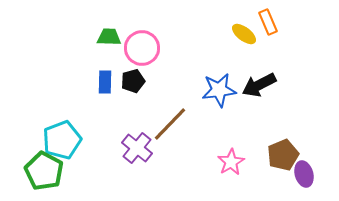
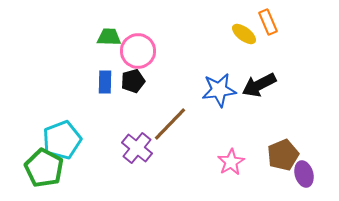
pink circle: moved 4 px left, 3 px down
green pentagon: moved 3 px up
